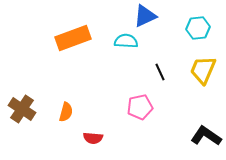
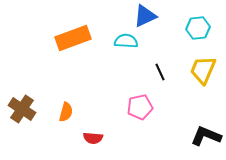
black L-shape: rotated 12 degrees counterclockwise
